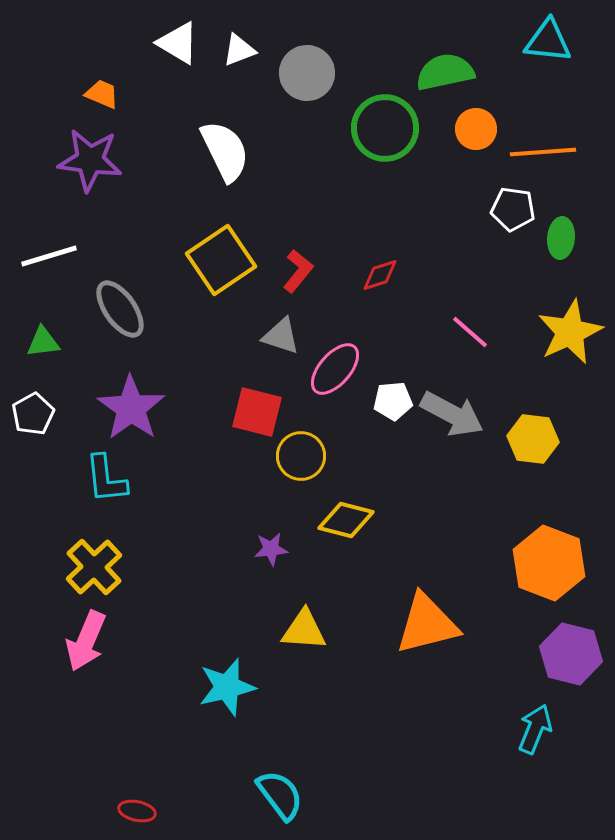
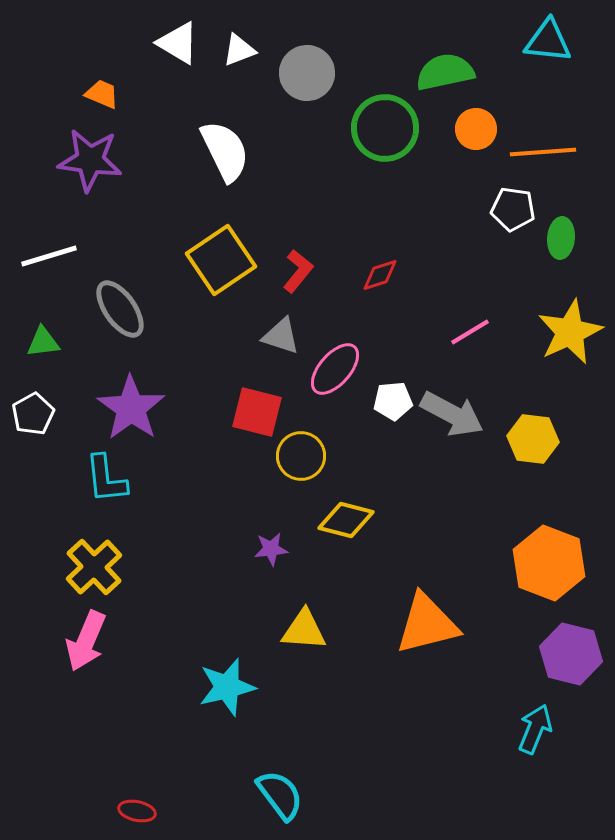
pink line at (470, 332): rotated 72 degrees counterclockwise
